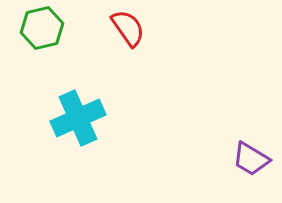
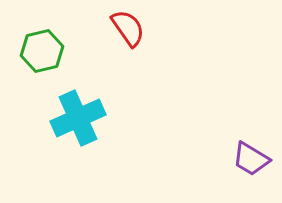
green hexagon: moved 23 px down
